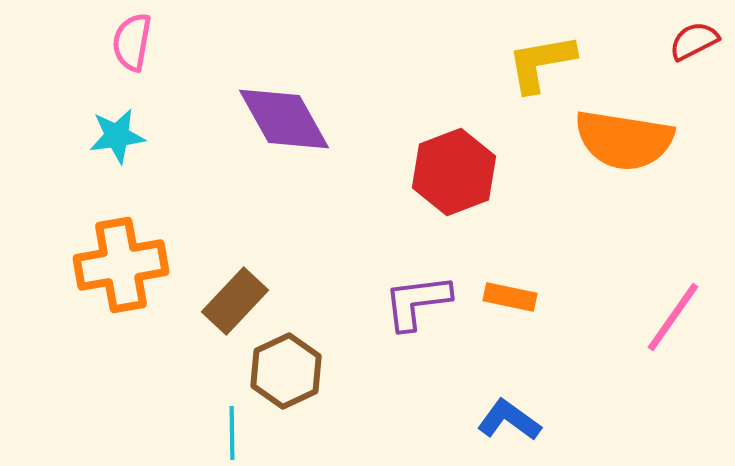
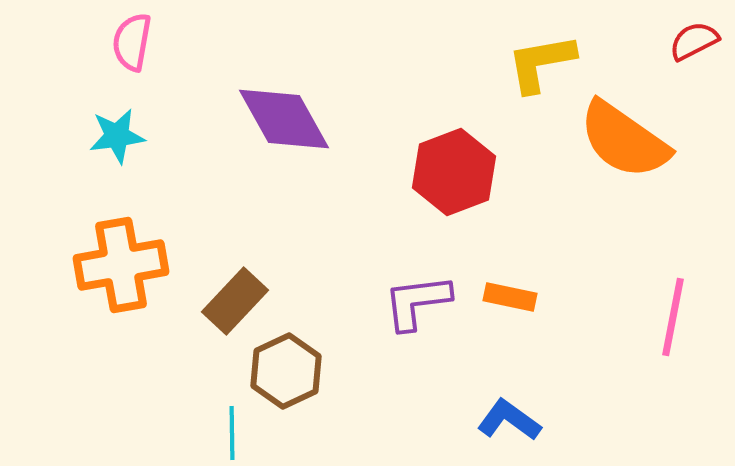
orange semicircle: rotated 26 degrees clockwise
pink line: rotated 24 degrees counterclockwise
